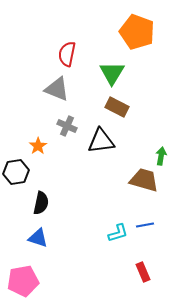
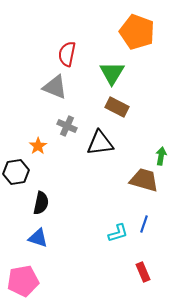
gray triangle: moved 2 px left, 2 px up
black triangle: moved 1 px left, 2 px down
blue line: moved 1 px left, 1 px up; rotated 60 degrees counterclockwise
